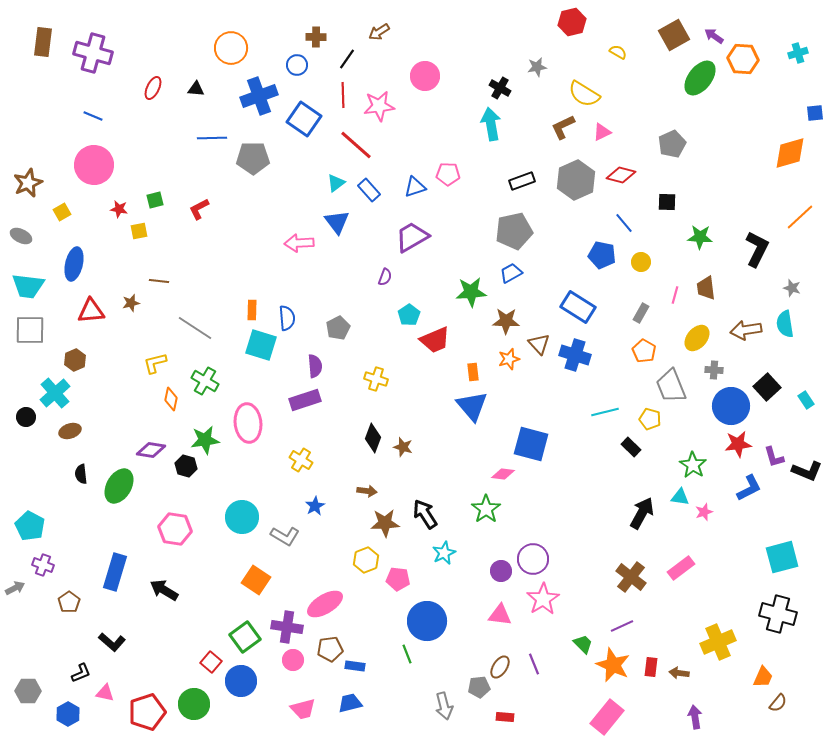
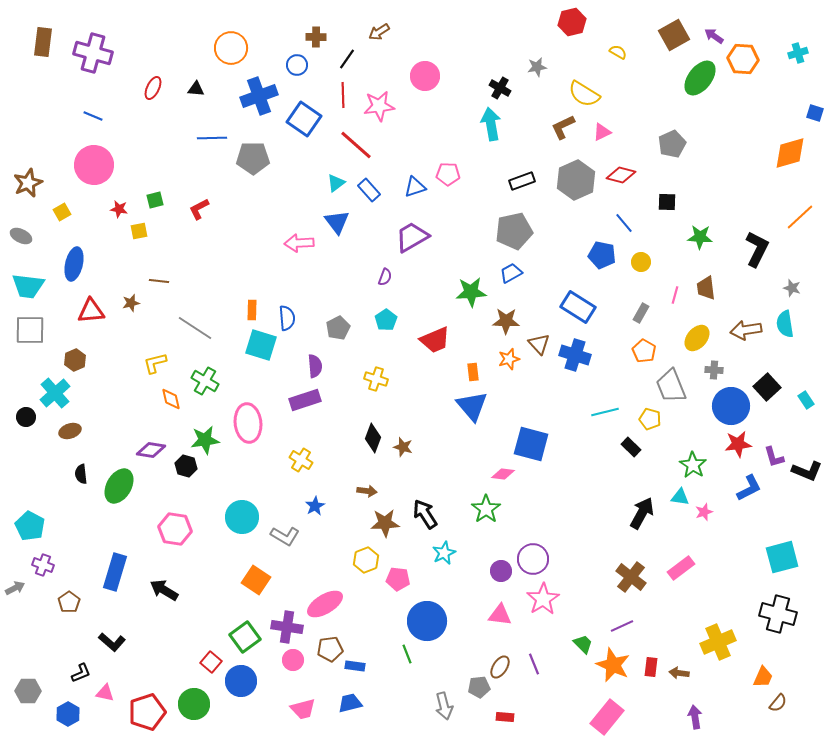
blue square at (815, 113): rotated 24 degrees clockwise
cyan pentagon at (409, 315): moved 23 px left, 5 px down
orange diamond at (171, 399): rotated 25 degrees counterclockwise
